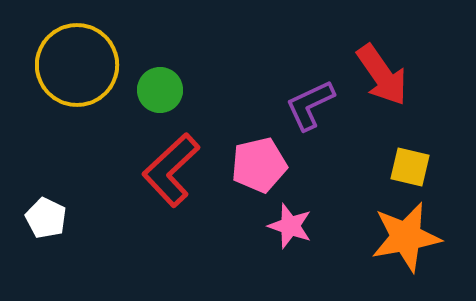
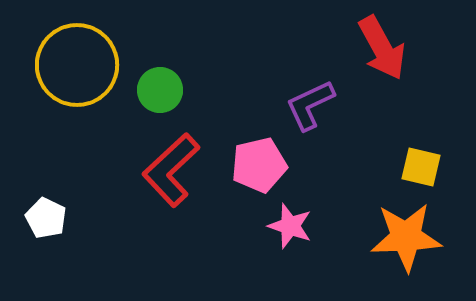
red arrow: moved 27 px up; rotated 6 degrees clockwise
yellow square: moved 11 px right
orange star: rotated 8 degrees clockwise
